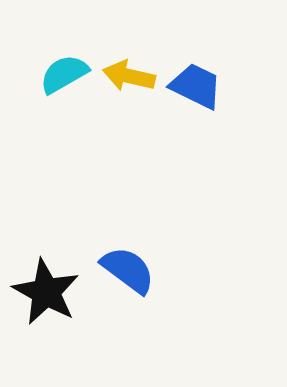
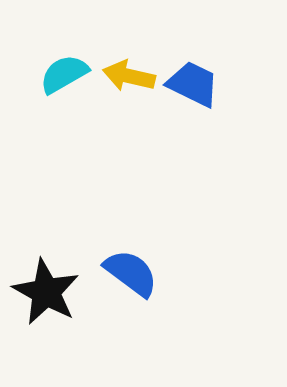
blue trapezoid: moved 3 px left, 2 px up
blue semicircle: moved 3 px right, 3 px down
